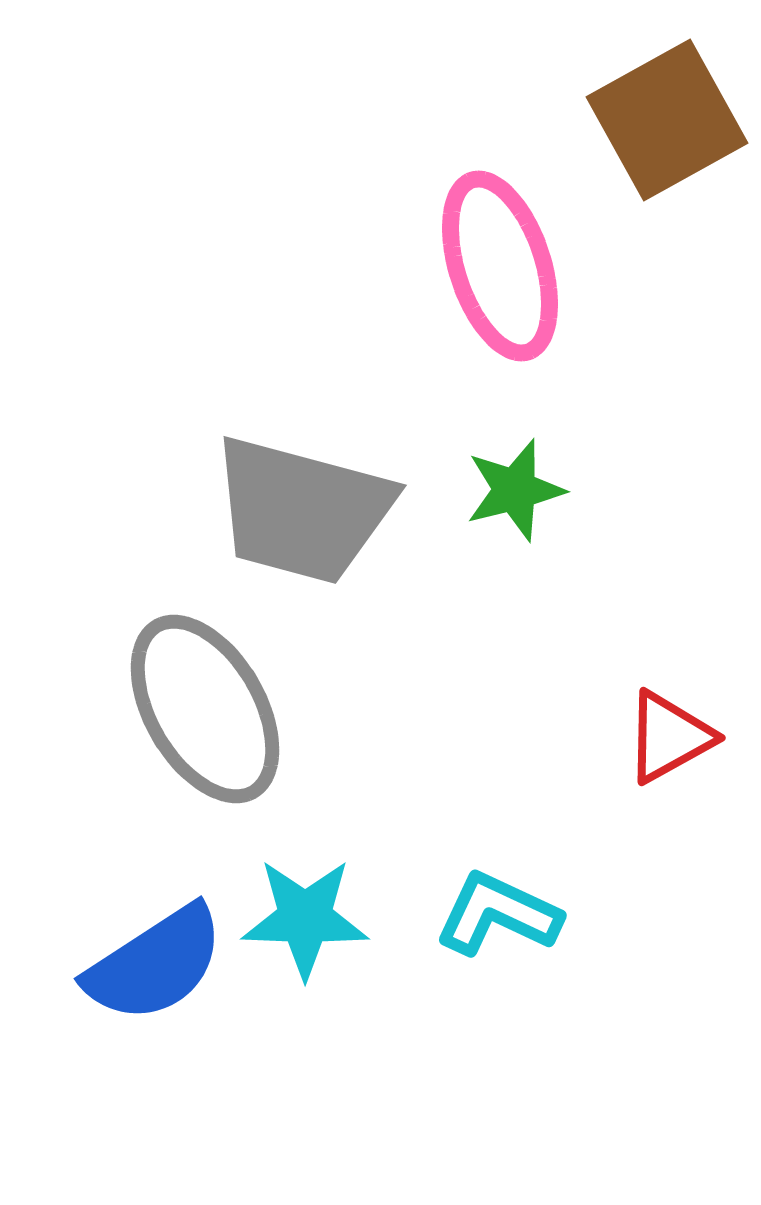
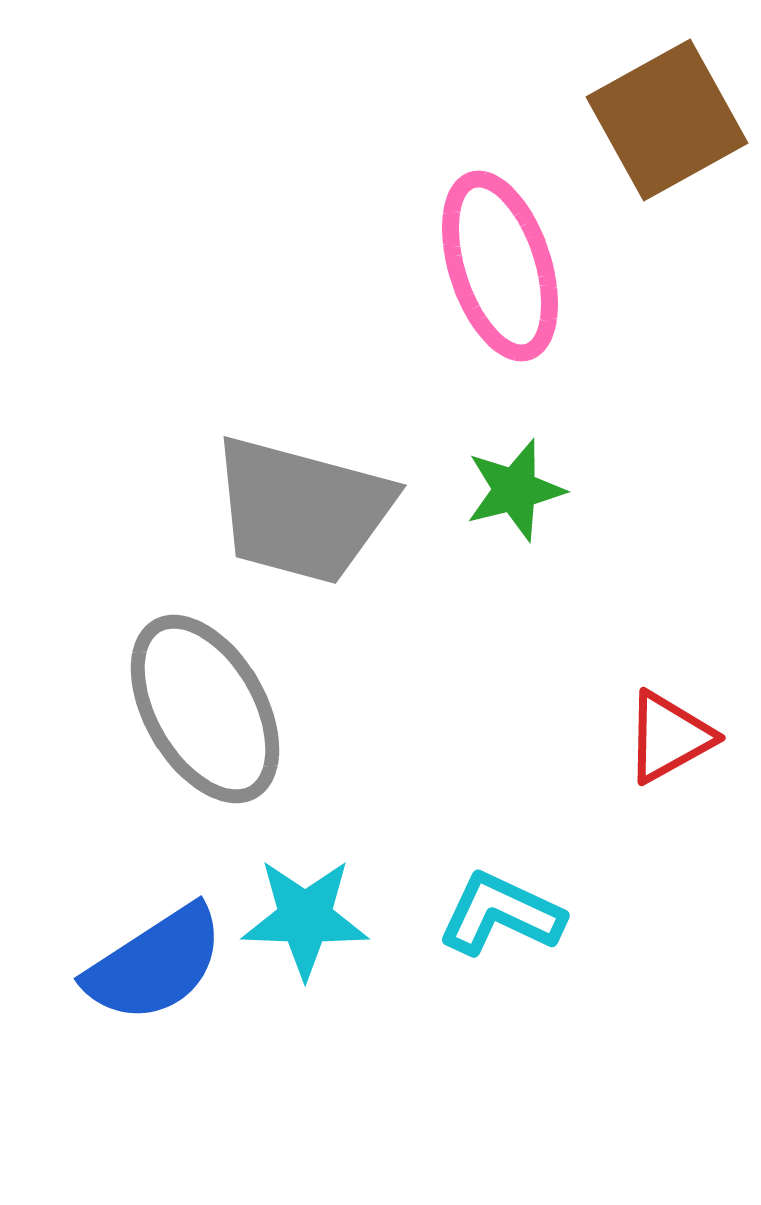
cyan L-shape: moved 3 px right
